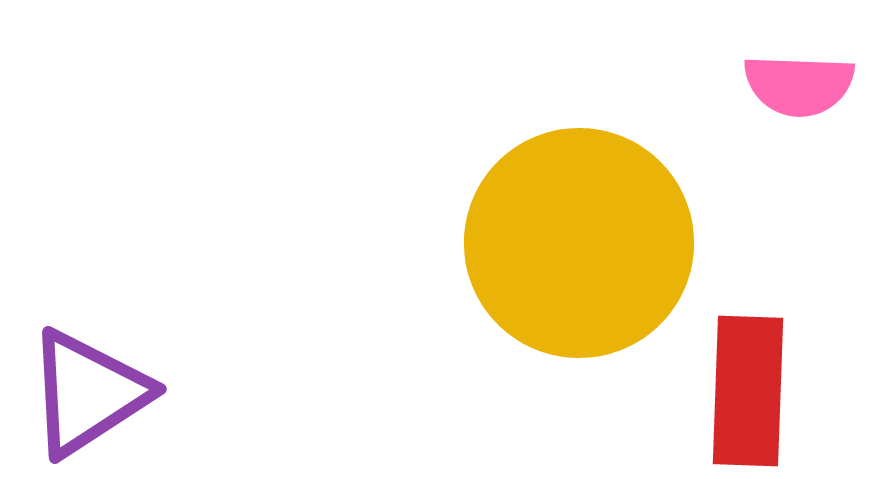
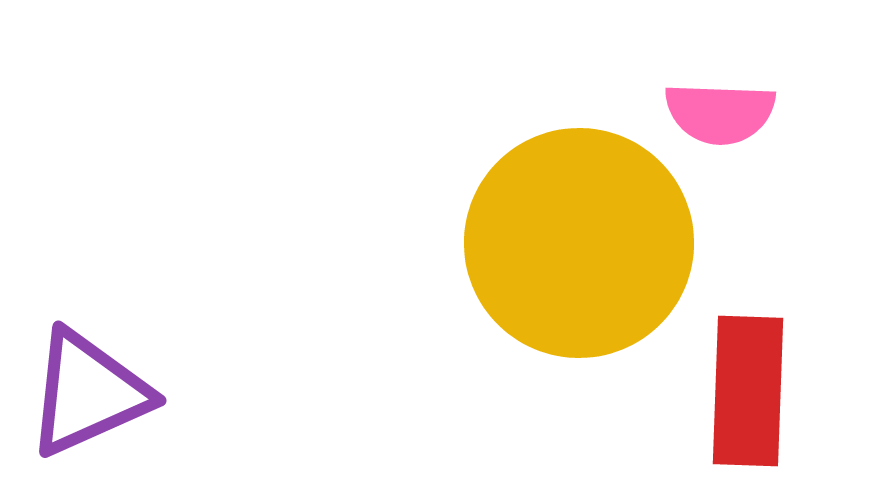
pink semicircle: moved 79 px left, 28 px down
purple triangle: rotated 9 degrees clockwise
